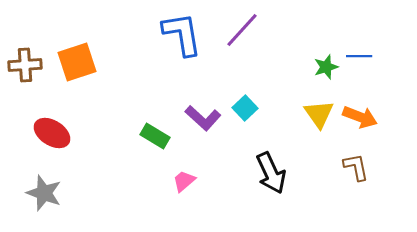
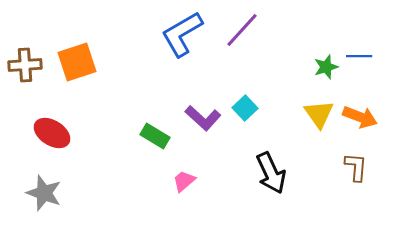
blue L-shape: rotated 111 degrees counterclockwise
brown L-shape: rotated 16 degrees clockwise
